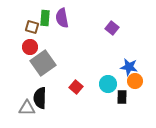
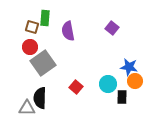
purple semicircle: moved 6 px right, 13 px down
